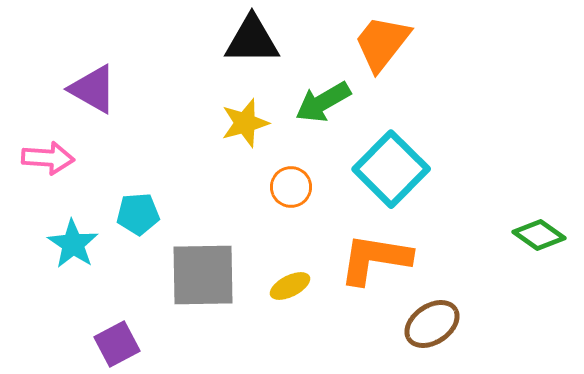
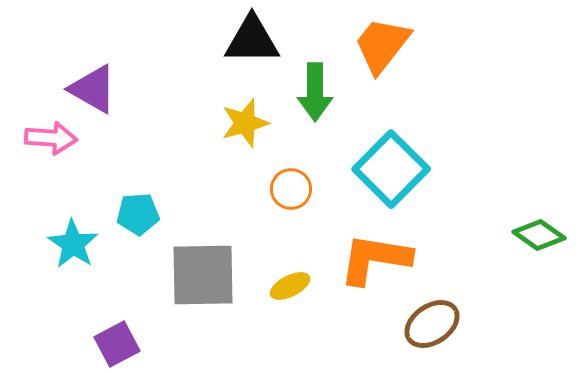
orange trapezoid: moved 2 px down
green arrow: moved 8 px left, 10 px up; rotated 60 degrees counterclockwise
pink arrow: moved 3 px right, 20 px up
orange circle: moved 2 px down
